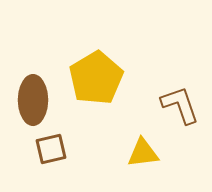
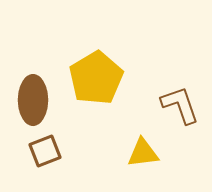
brown square: moved 6 px left, 2 px down; rotated 8 degrees counterclockwise
